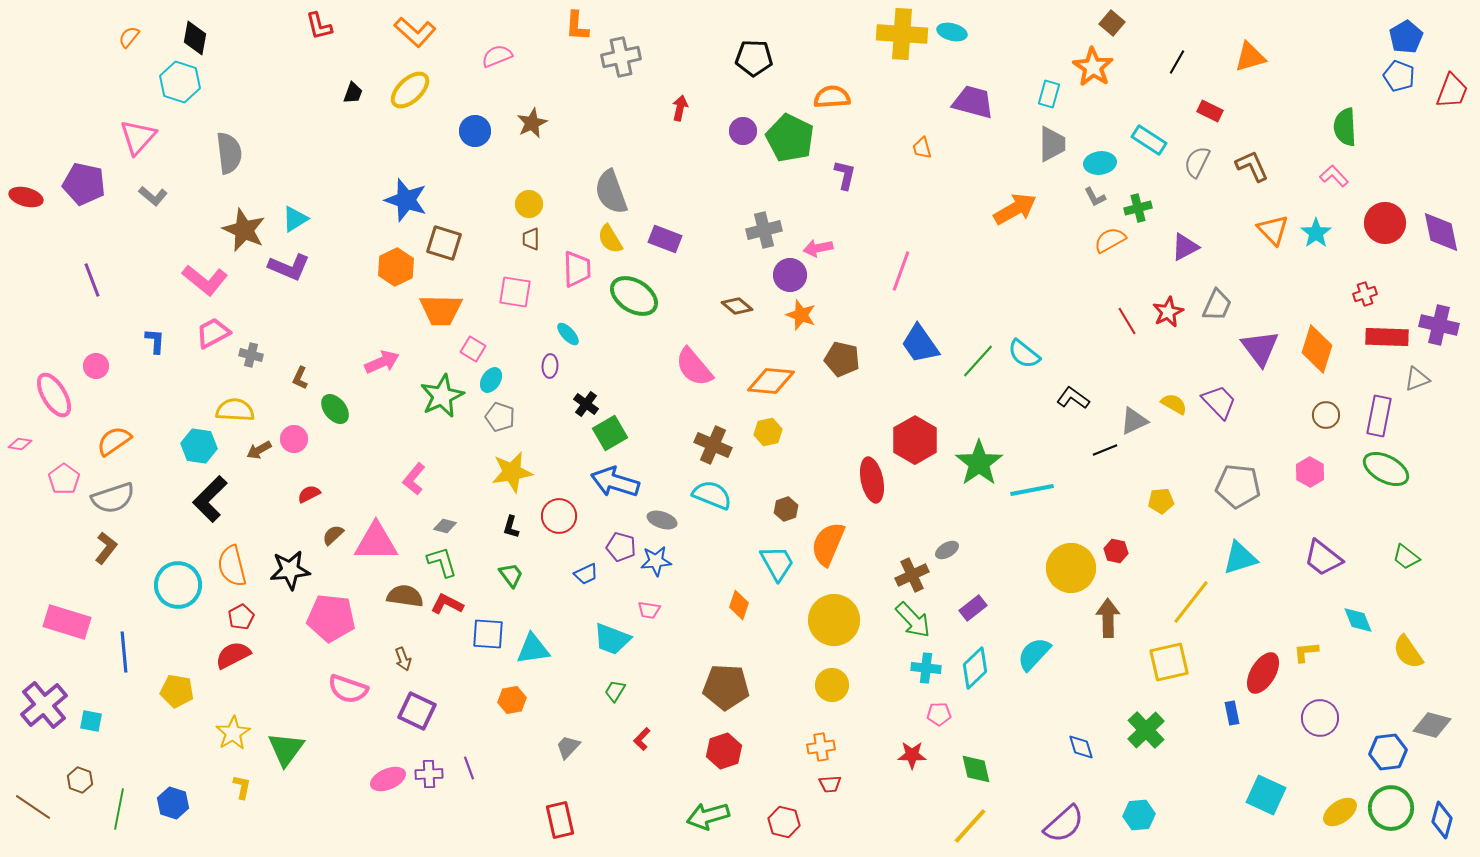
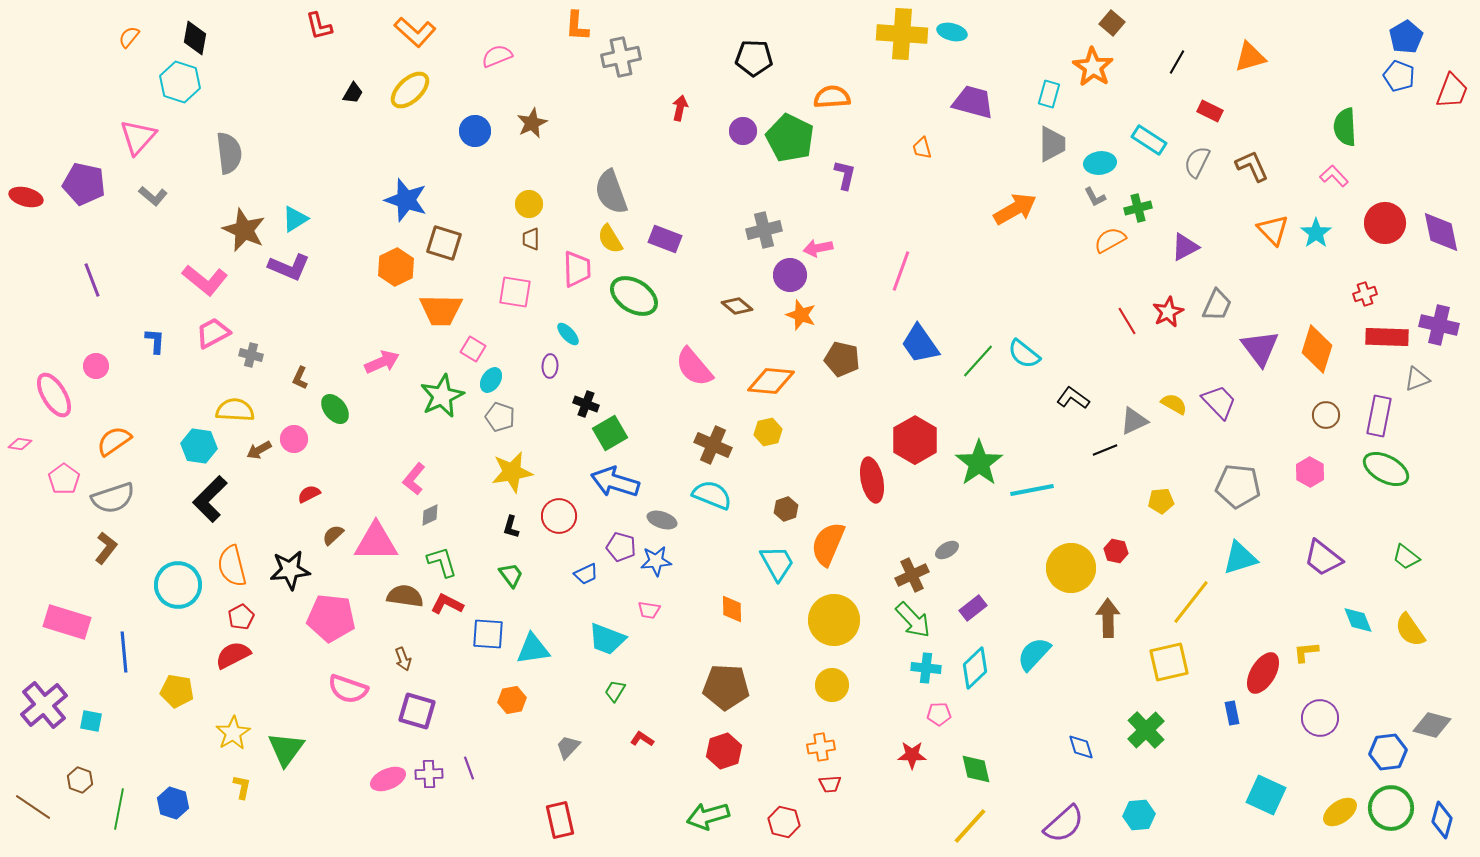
black trapezoid at (353, 93): rotated 10 degrees clockwise
black cross at (586, 404): rotated 15 degrees counterclockwise
gray diamond at (445, 526): moved 15 px left, 11 px up; rotated 40 degrees counterclockwise
orange diamond at (739, 605): moved 7 px left, 4 px down; rotated 20 degrees counterclockwise
cyan trapezoid at (612, 639): moved 5 px left
yellow semicircle at (1408, 652): moved 2 px right, 22 px up
purple square at (417, 711): rotated 9 degrees counterclockwise
red L-shape at (642, 739): rotated 80 degrees clockwise
